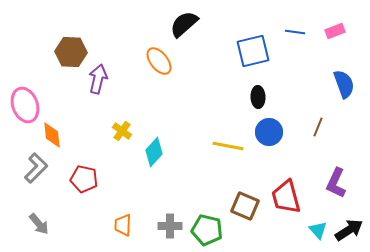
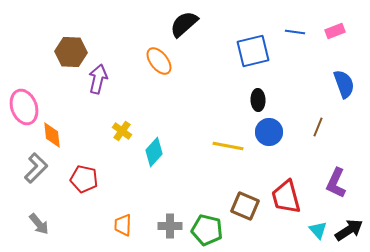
black ellipse: moved 3 px down
pink ellipse: moved 1 px left, 2 px down
